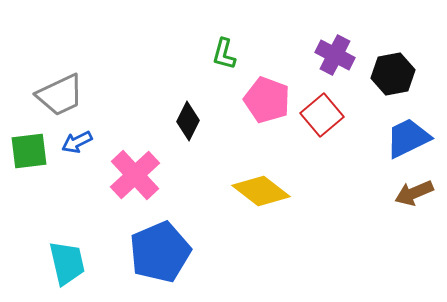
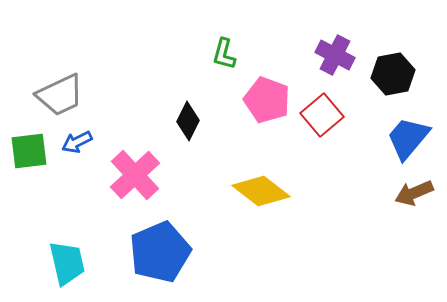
blue trapezoid: rotated 24 degrees counterclockwise
